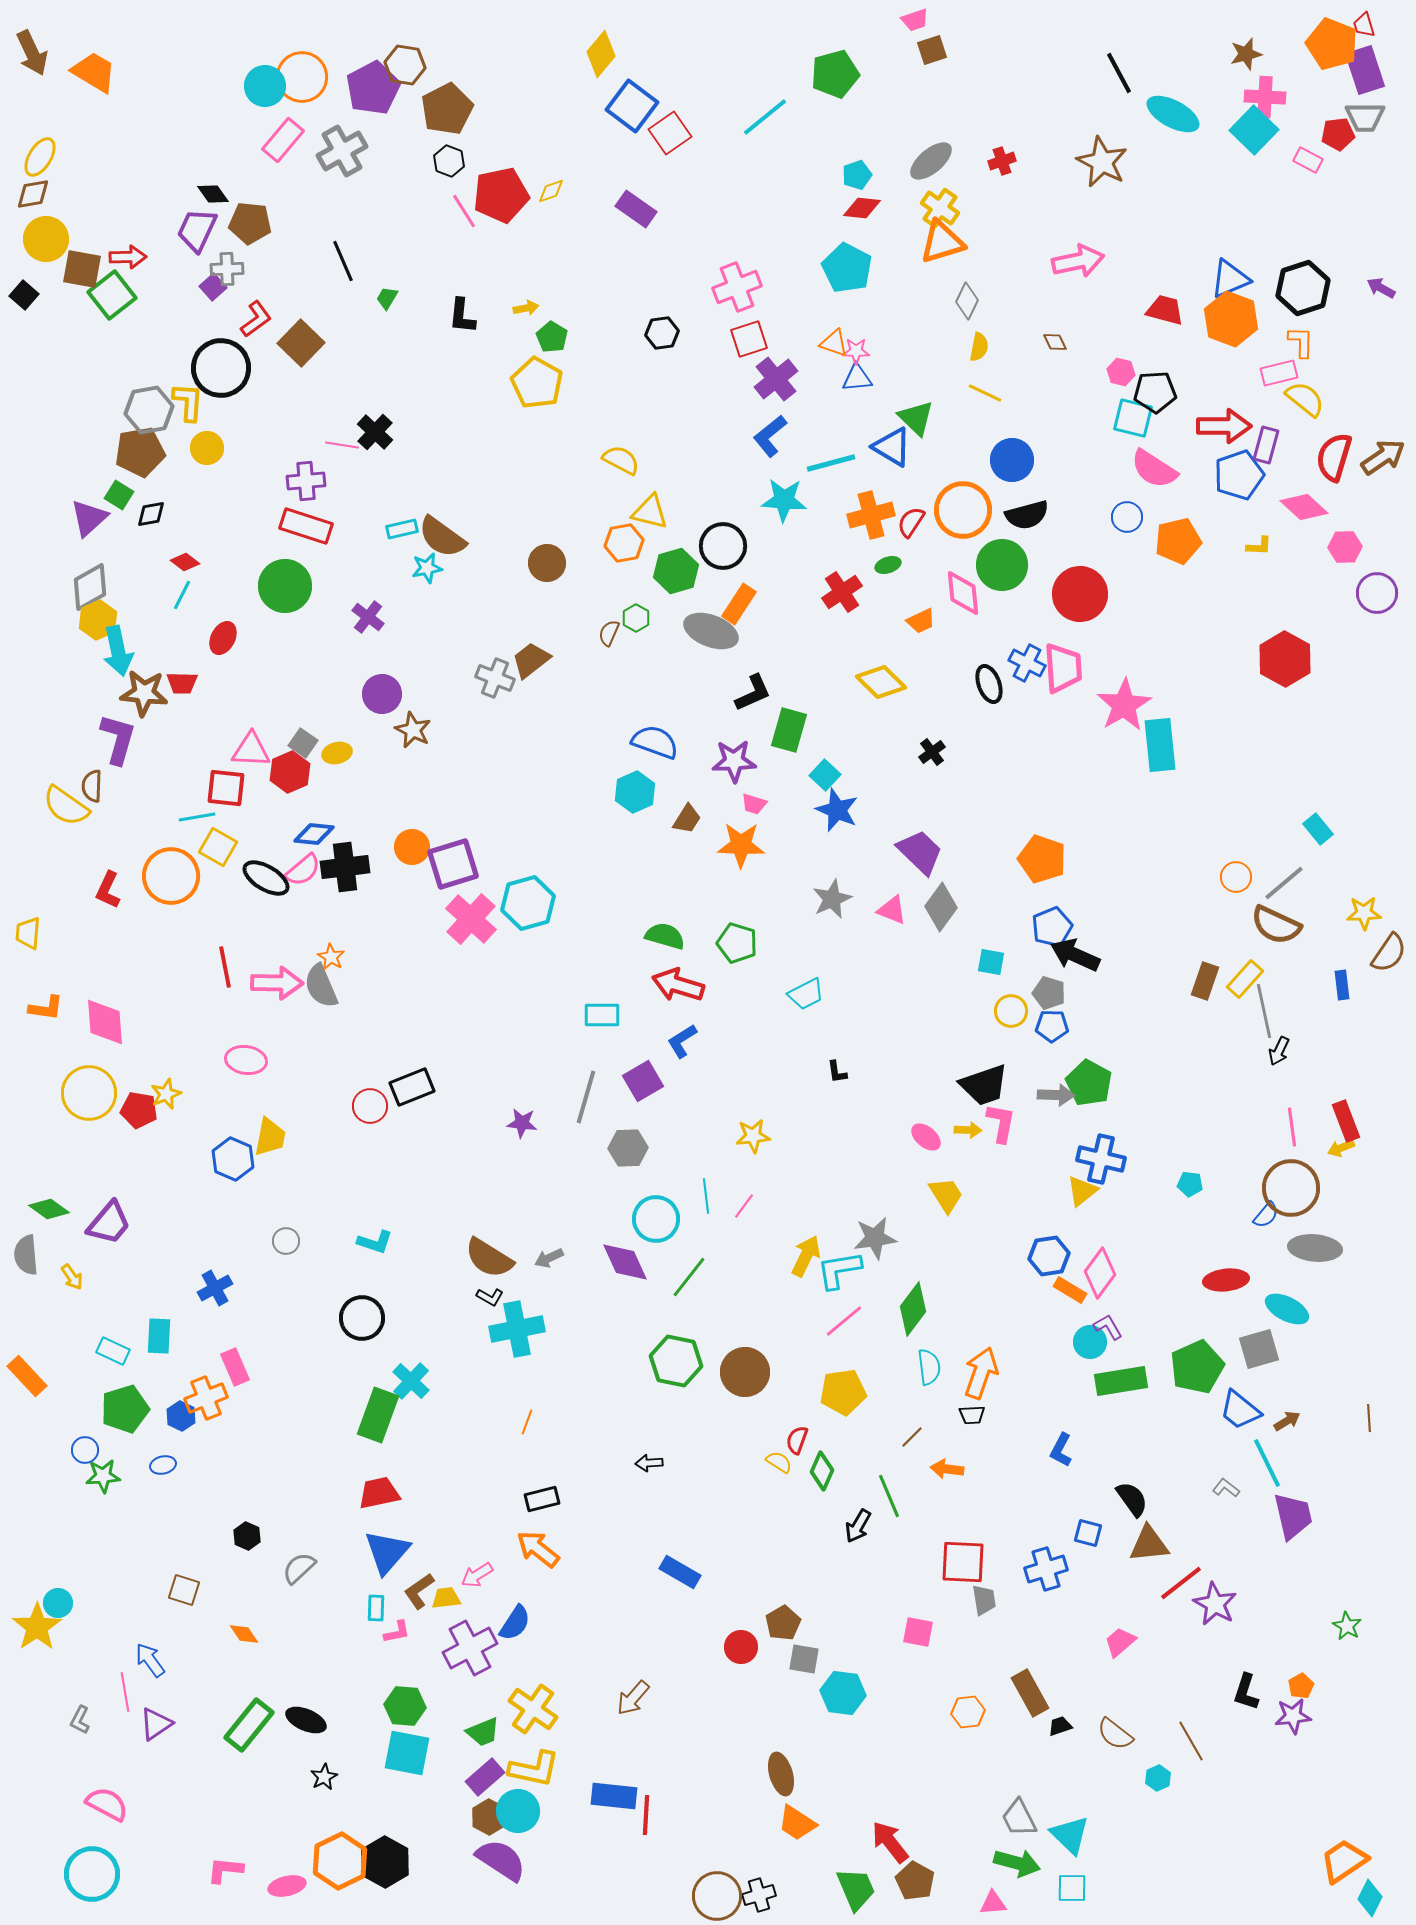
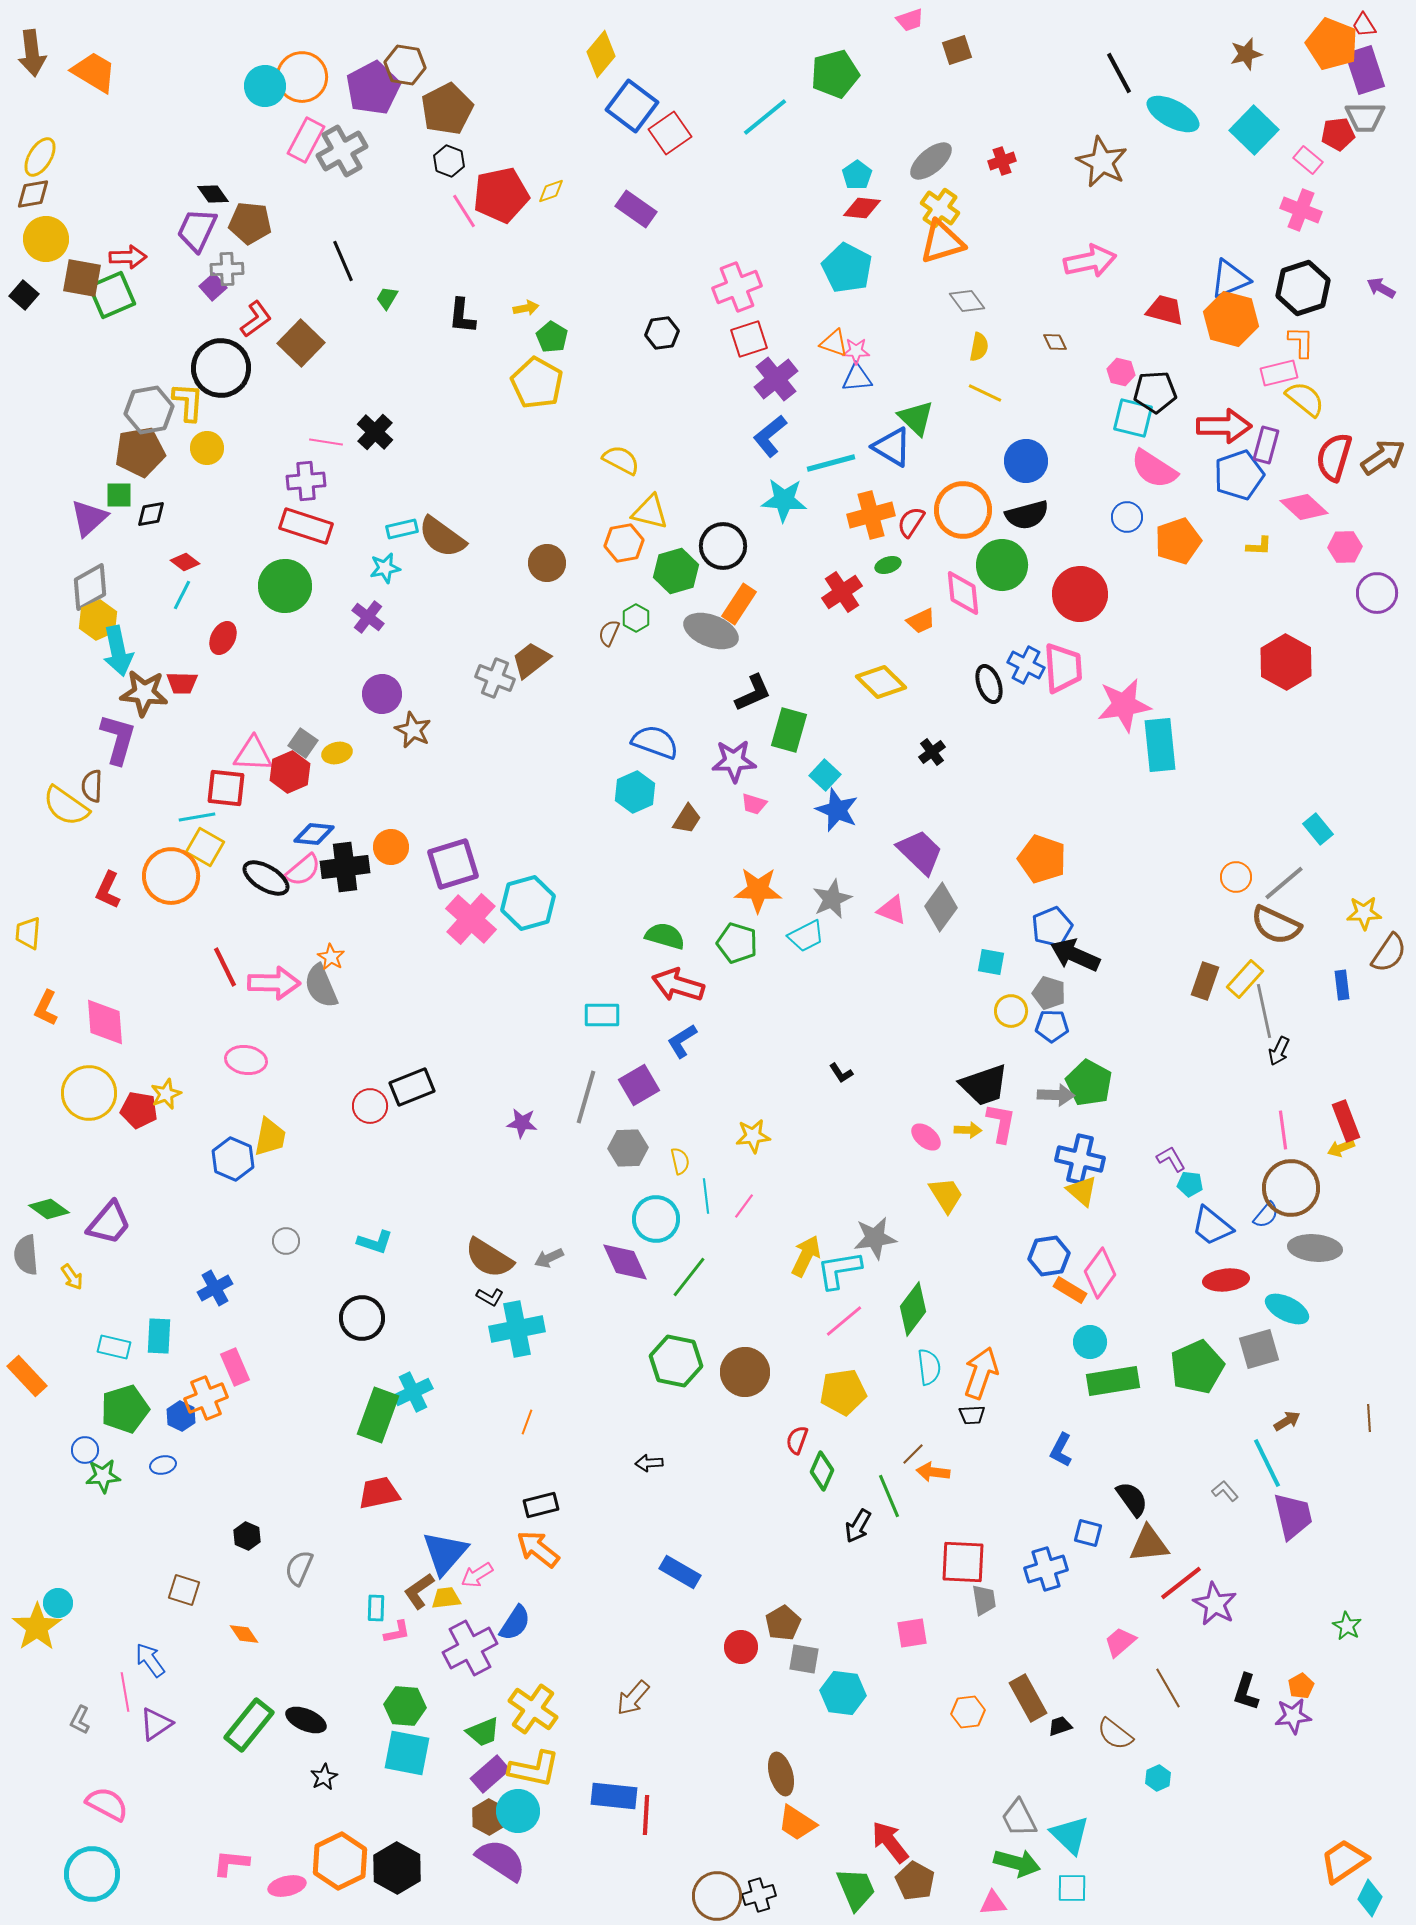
pink trapezoid at (915, 20): moved 5 px left
red trapezoid at (1364, 25): rotated 16 degrees counterclockwise
brown square at (932, 50): moved 25 px right
brown arrow at (32, 53): rotated 18 degrees clockwise
pink cross at (1265, 97): moved 36 px right, 113 px down; rotated 18 degrees clockwise
pink rectangle at (283, 140): moved 23 px right; rotated 12 degrees counterclockwise
pink rectangle at (1308, 160): rotated 12 degrees clockwise
cyan pentagon at (857, 175): rotated 16 degrees counterclockwise
pink arrow at (1078, 261): moved 12 px right
brown square at (82, 269): moved 9 px down
green square at (112, 295): rotated 15 degrees clockwise
gray diamond at (967, 301): rotated 63 degrees counterclockwise
orange hexagon at (1231, 319): rotated 6 degrees counterclockwise
pink line at (342, 445): moved 16 px left, 3 px up
blue circle at (1012, 460): moved 14 px right, 1 px down
green square at (119, 495): rotated 32 degrees counterclockwise
orange pentagon at (1178, 541): rotated 6 degrees counterclockwise
cyan star at (427, 568): moved 42 px left
red hexagon at (1285, 659): moved 1 px right, 3 px down
blue cross at (1027, 663): moved 1 px left, 2 px down
pink star at (1124, 705): rotated 22 degrees clockwise
pink triangle at (251, 750): moved 2 px right, 4 px down
orange star at (741, 845): moved 17 px right, 45 px down
yellow square at (218, 847): moved 13 px left
orange circle at (412, 847): moved 21 px left
red line at (225, 967): rotated 15 degrees counterclockwise
pink arrow at (277, 983): moved 3 px left
cyan trapezoid at (806, 994): moved 58 px up
orange L-shape at (46, 1008): rotated 108 degrees clockwise
black L-shape at (837, 1072): moved 4 px right, 1 px down; rotated 25 degrees counterclockwise
purple square at (643, 1081): moved 4 px left, 4 px down
pink line at (1292, 1127): moved 9 px left, 3 px down
blue cross at (1101, 1159): moved 21 px left
yellow triangle at (1082, 1191): rotated 40 degrees counterclockwise
purple L-shape at (1108, 1327): moved 63 px right, 168 px up
cyan rectangle at (113, 1351): moved 1 px right, 4 px up; rotated 12 degrees counterclockwise
cyan cross at (411, 1381): moved 2 px right, 11 px down; rotated 21 degrees clockwise
green rectangle at (1121, 1381): moved 8 px left
blue trapezoid at (1240, 1410): moved 28 px left, 184 px up
brown line at (912, 1437): moved 1 px right, 17 px down
yellow semicircle at (779, 1462): moved 99 px left, 301 px up; rotated 44 degrees clockwise
orange arrow at (947, 1469): moved 14 px left, 3 px down
gray L-shape at (1226, 1488): moved 1 px left, 3 px down; rotated 12 degrees clockwise
black rectangle at (542, 1499): moved 1 px left, 6 px down
blue triangle at (387, 1552): moved 58 px right, 1 px down
gray semicircle at (299, 1568): rotated 24 degrees counterclockwise
pink square at (918, 1632): moved 6 px left, 1 px down; rotated 20 degrees counterclockwise
brown rectangle at (1030, 1693): moved 2 px left, 5 px down
brown line at (1191, 1741): moved 23 px left, 53 px up
purple rectangle at (485, 1777): moved 5 px right, 3 px up
black hexagon at (385, 1862): moved 12 px right, 6 px down
pink L-shape at (225, 1870): moved 6 px right, 7 px up
